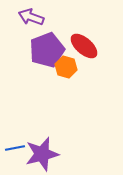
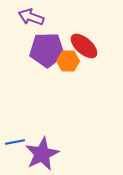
purple pentagon: rotated 20 degrees clockwise
orange hexagon: moved 2 px right, 6 px up; rotated 15 degrees counterclockwise
blue line: moved 6 px up
purple star: rotated 12 degrees counterclockwise
